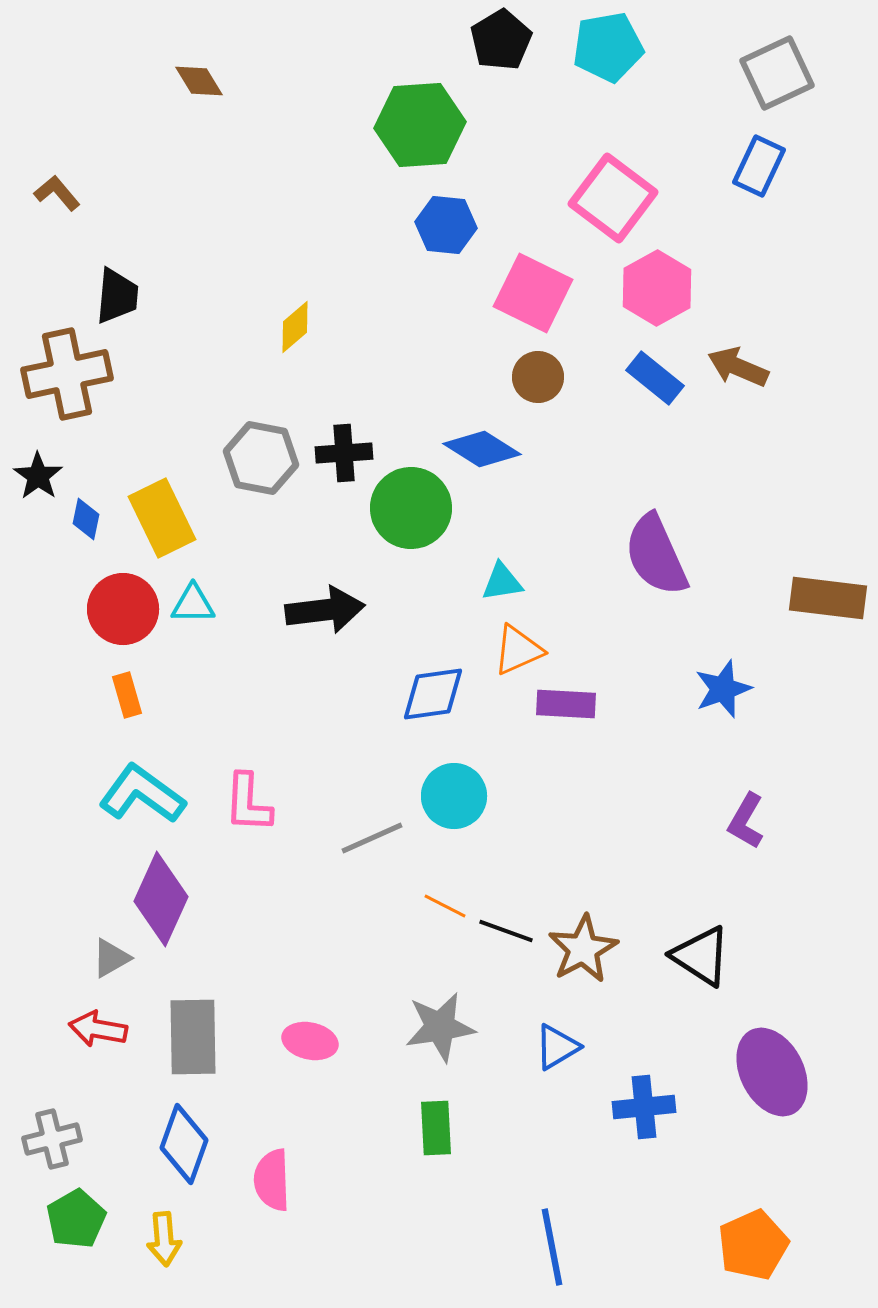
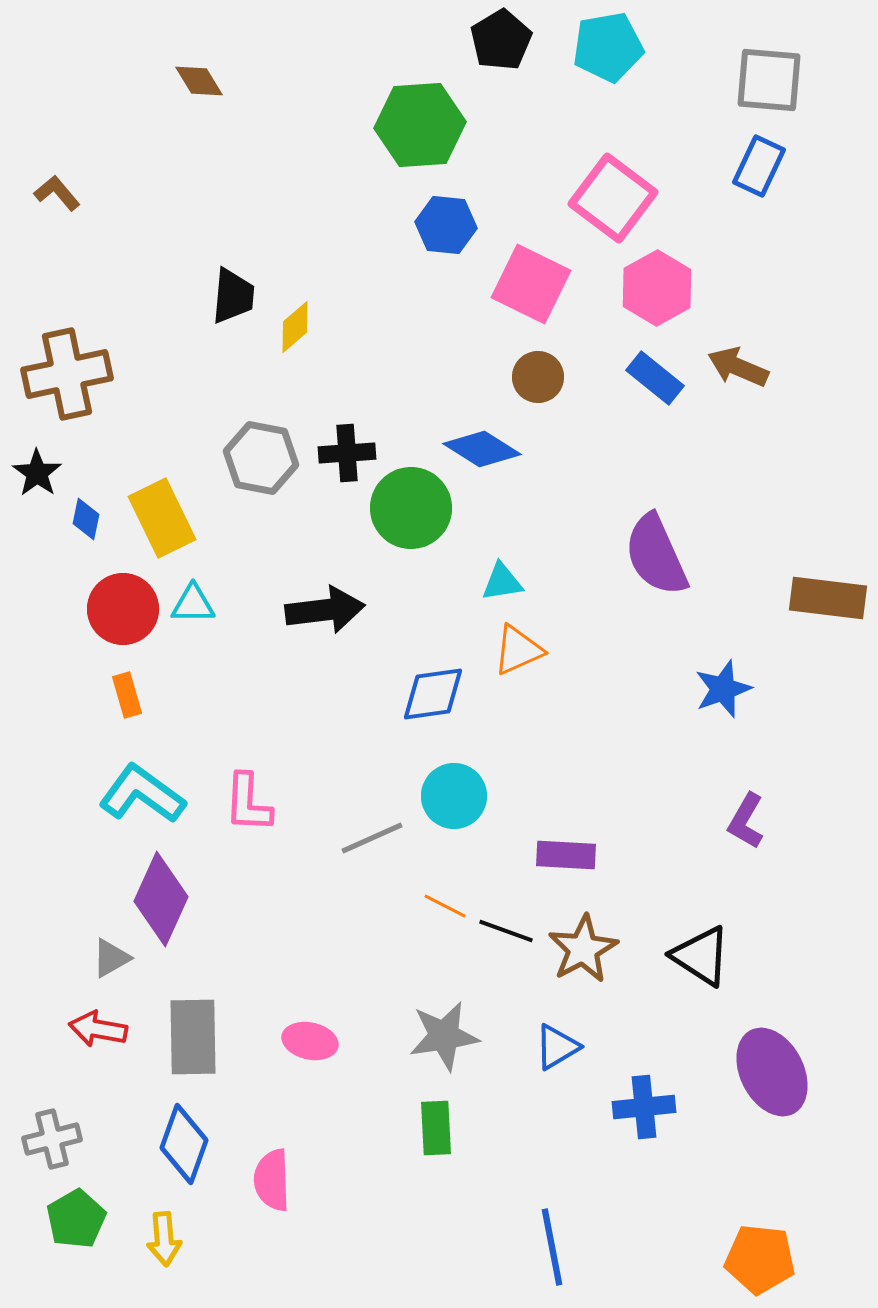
gray square at (777, 73): moved 8 px left, 7 px down; rotated 30 degrees clockwise
pink square at (533, 293): moved 2 px left, 9 px up
black trapezoid at (117, 296): moved 116 px right
black cross at (344, 453): moved 3 px right
black star at (38, 476): moved 1 px left, 3 px up
purple rectangle at (566, 704): moved 151 px down
gray star at (440, 1027): moved 4 px right, 9 px down
orange pentagon at (753, 1245): moved 7 px right, 14 px down; rotated 30 degrees clockwise
